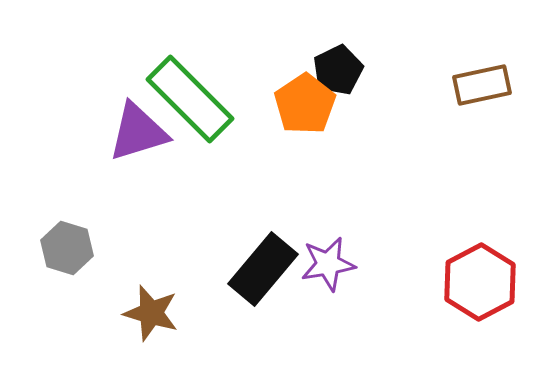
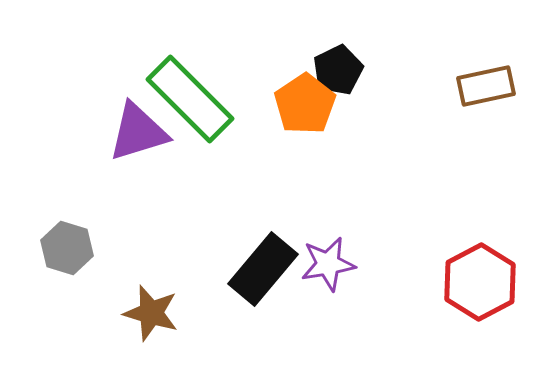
brown rectangle: moved 4 px right, 1 px down
